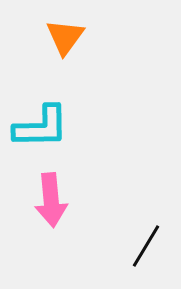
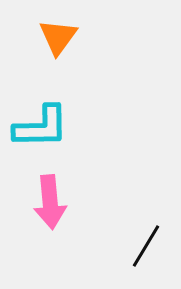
orange triangle: moved 7 px left
pink arrow: moved 1 px left, 2 px down
